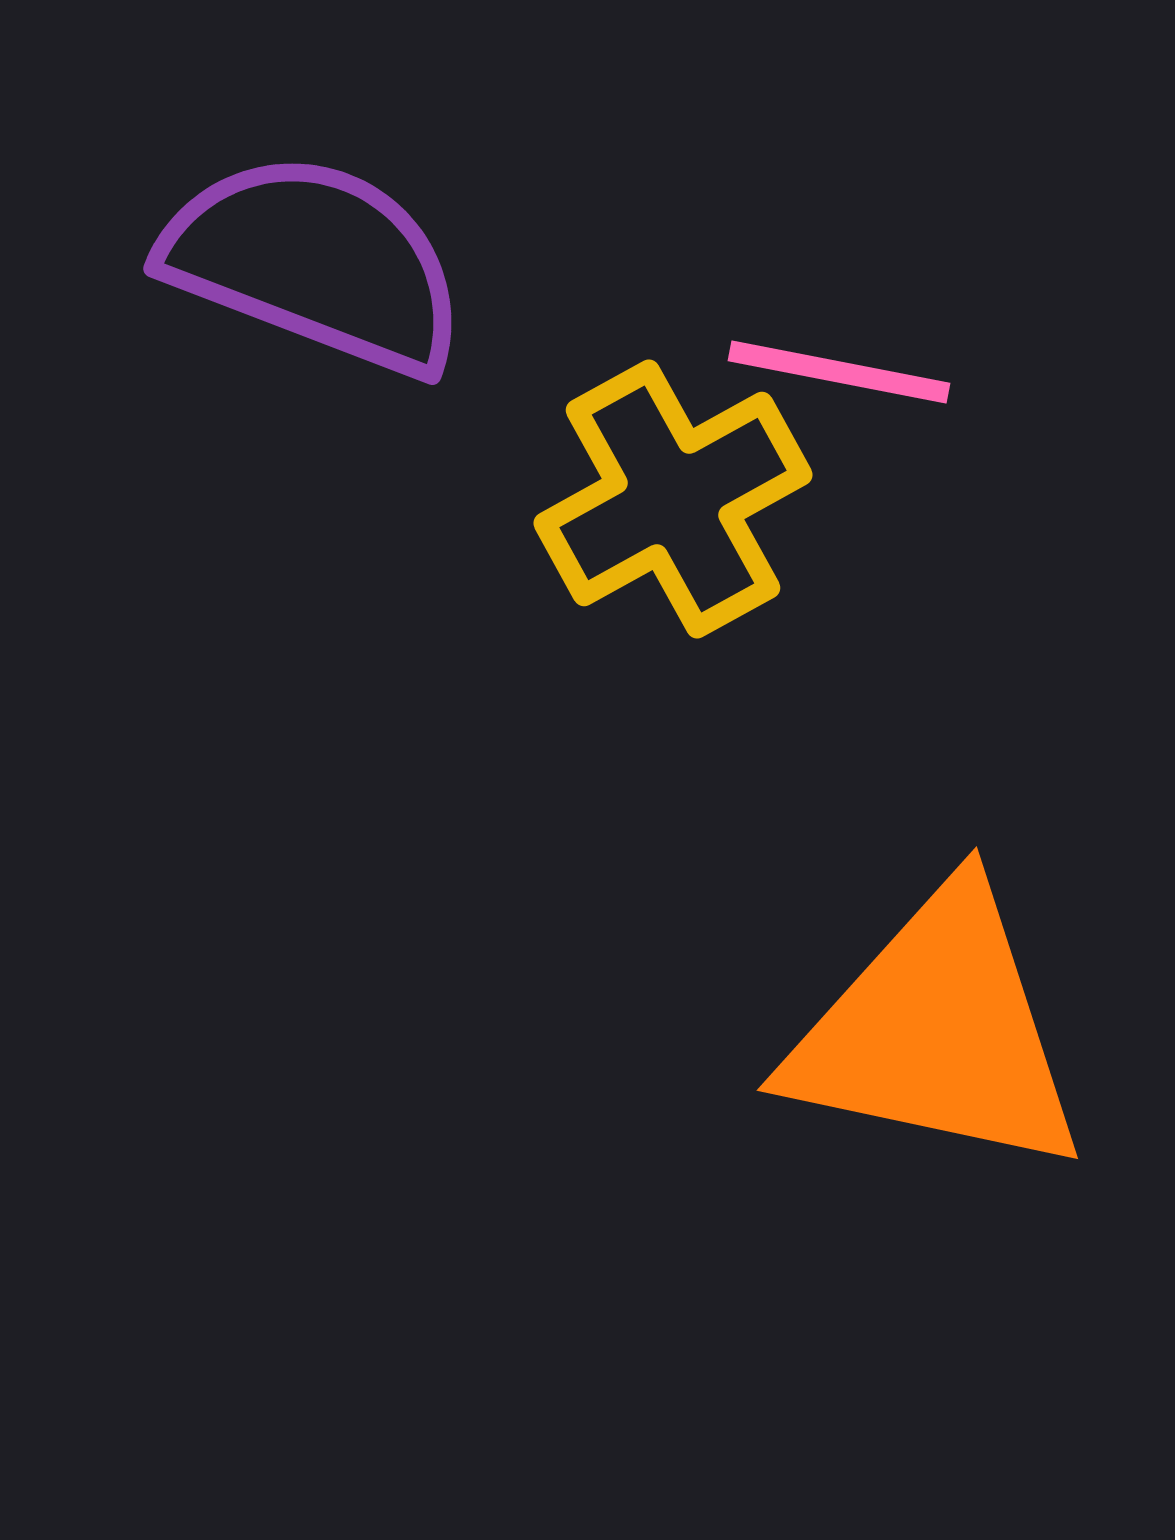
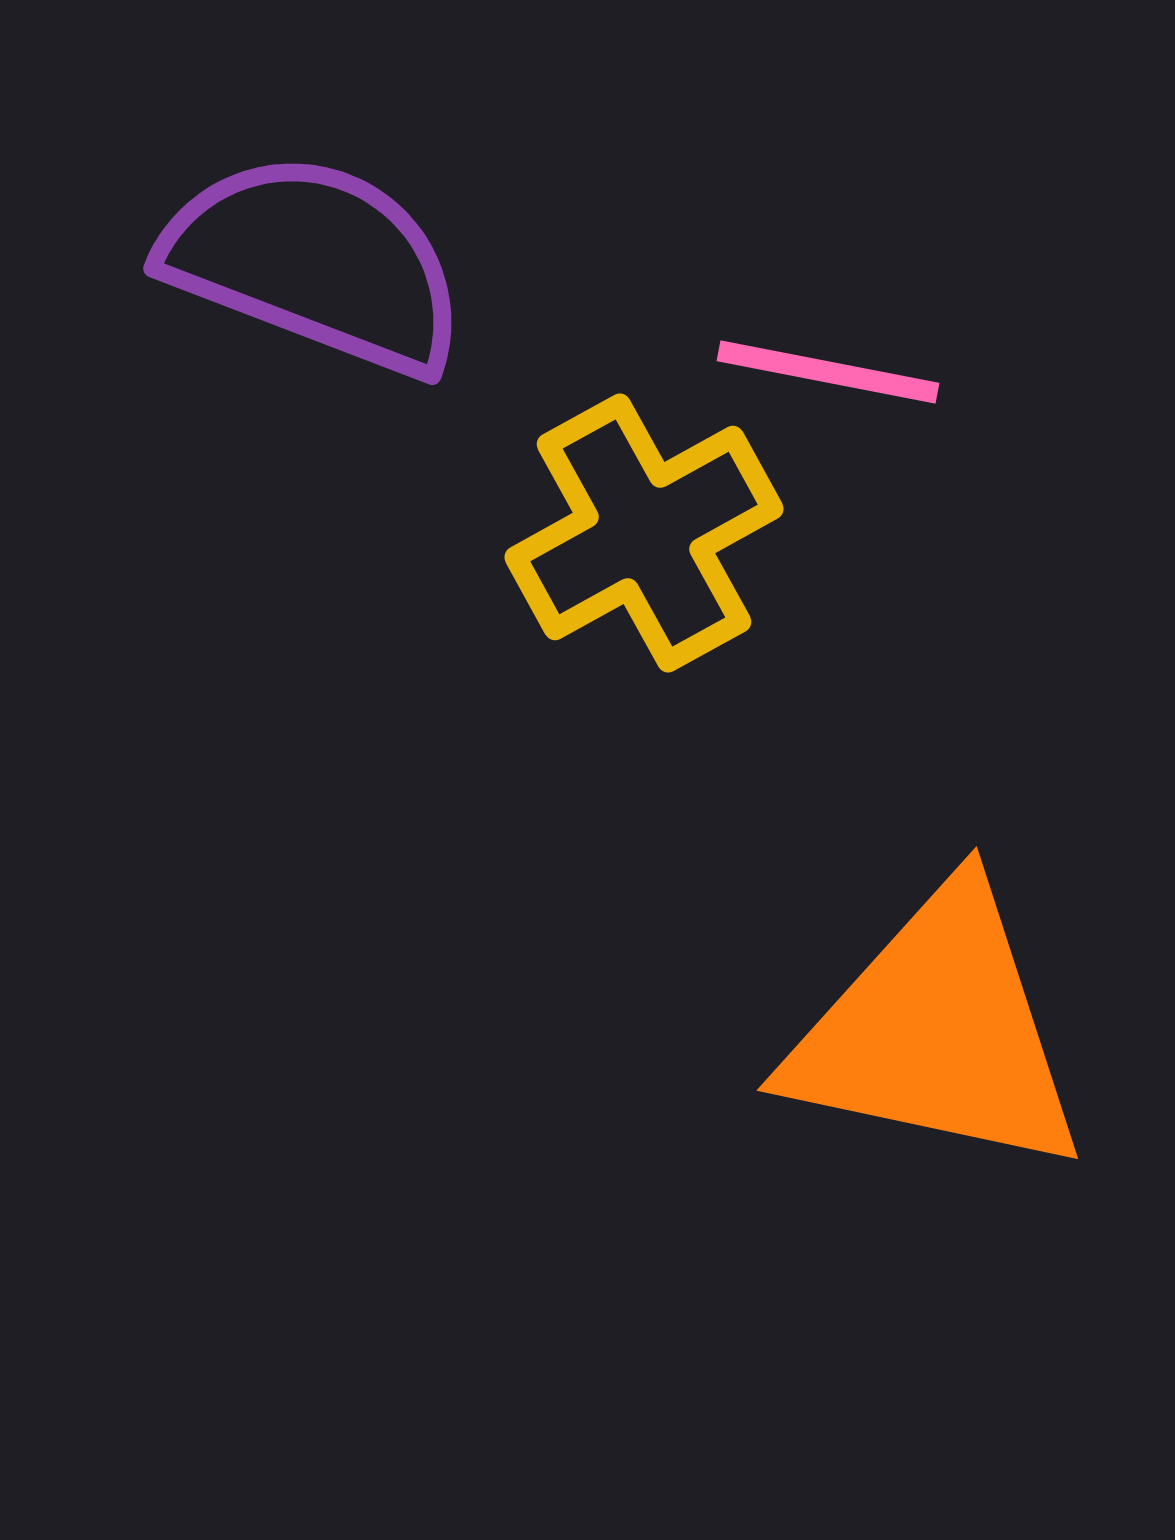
pink line: moved 11 px left
yellow cross: moved 29 px left, 34 px down
